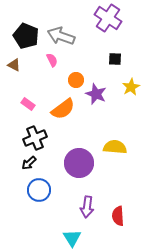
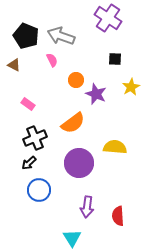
orange semicircle: moved 10 px right, 14 px down
